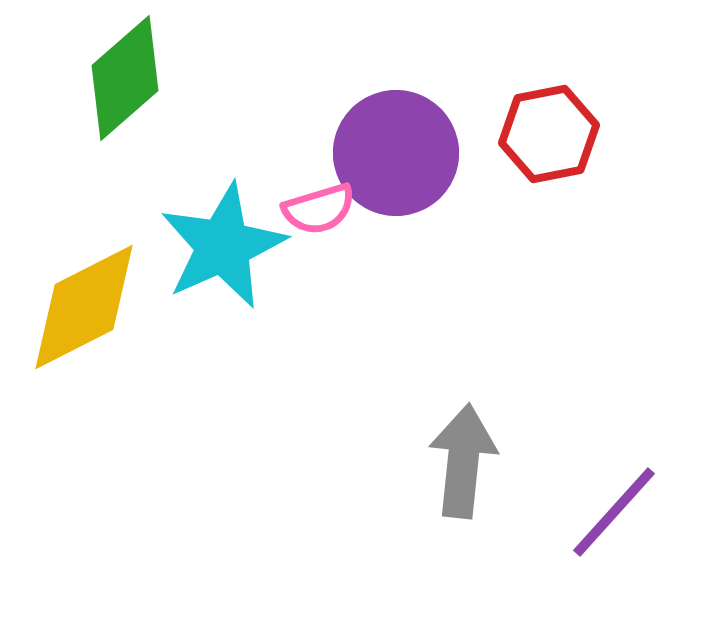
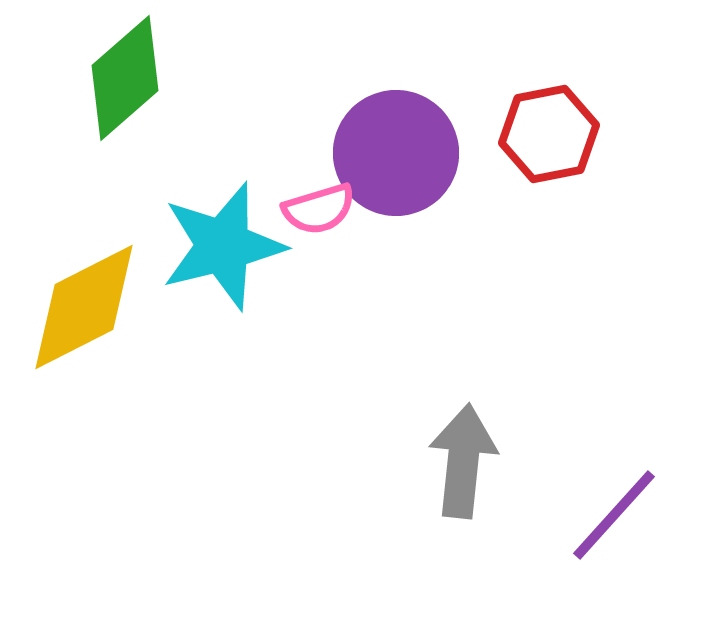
cyan star: rotated 10 degrees clockwise
purple line: moved 3 px down
